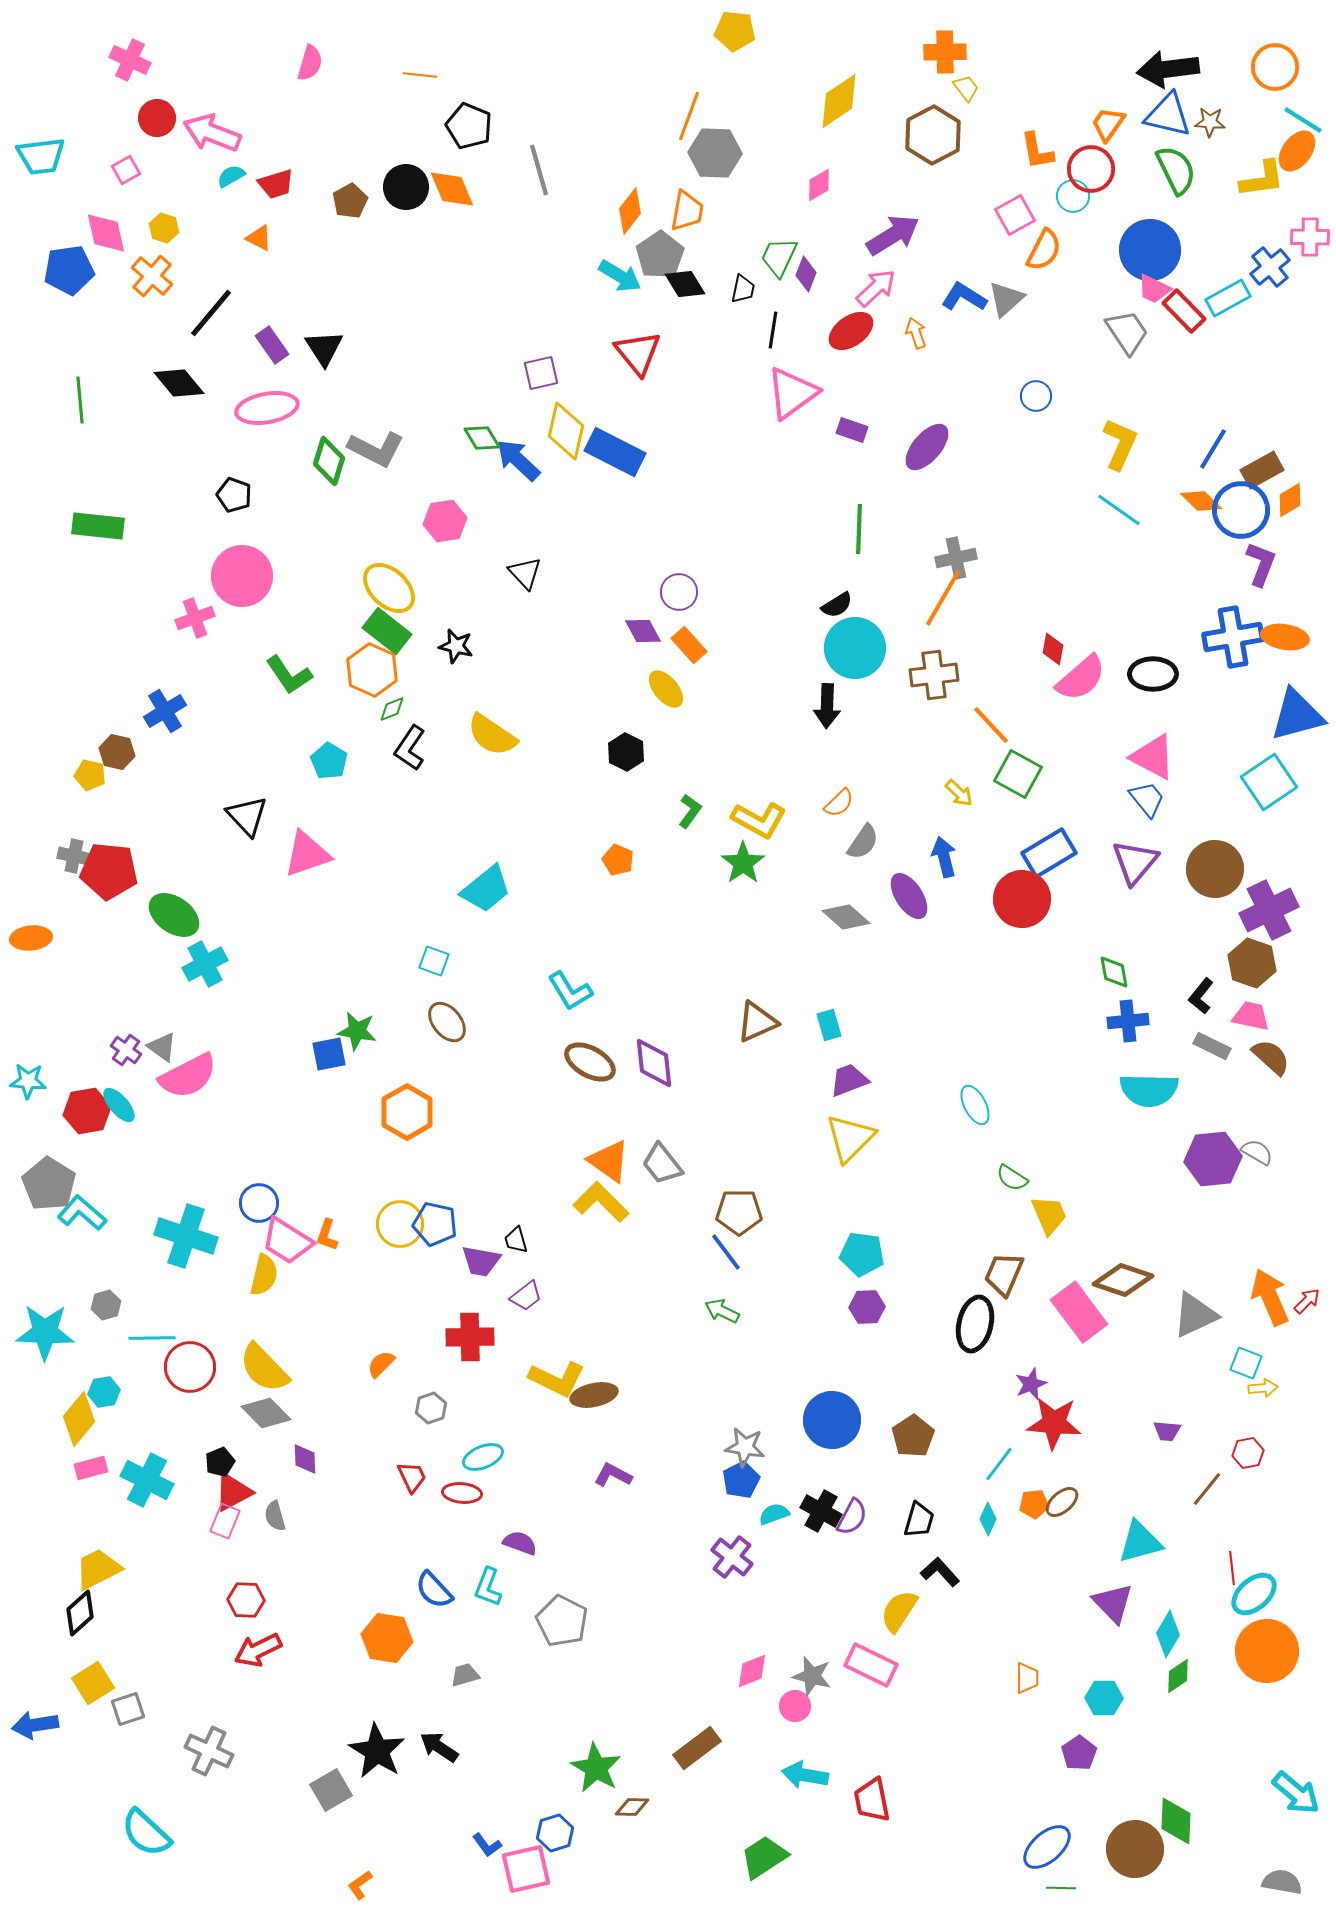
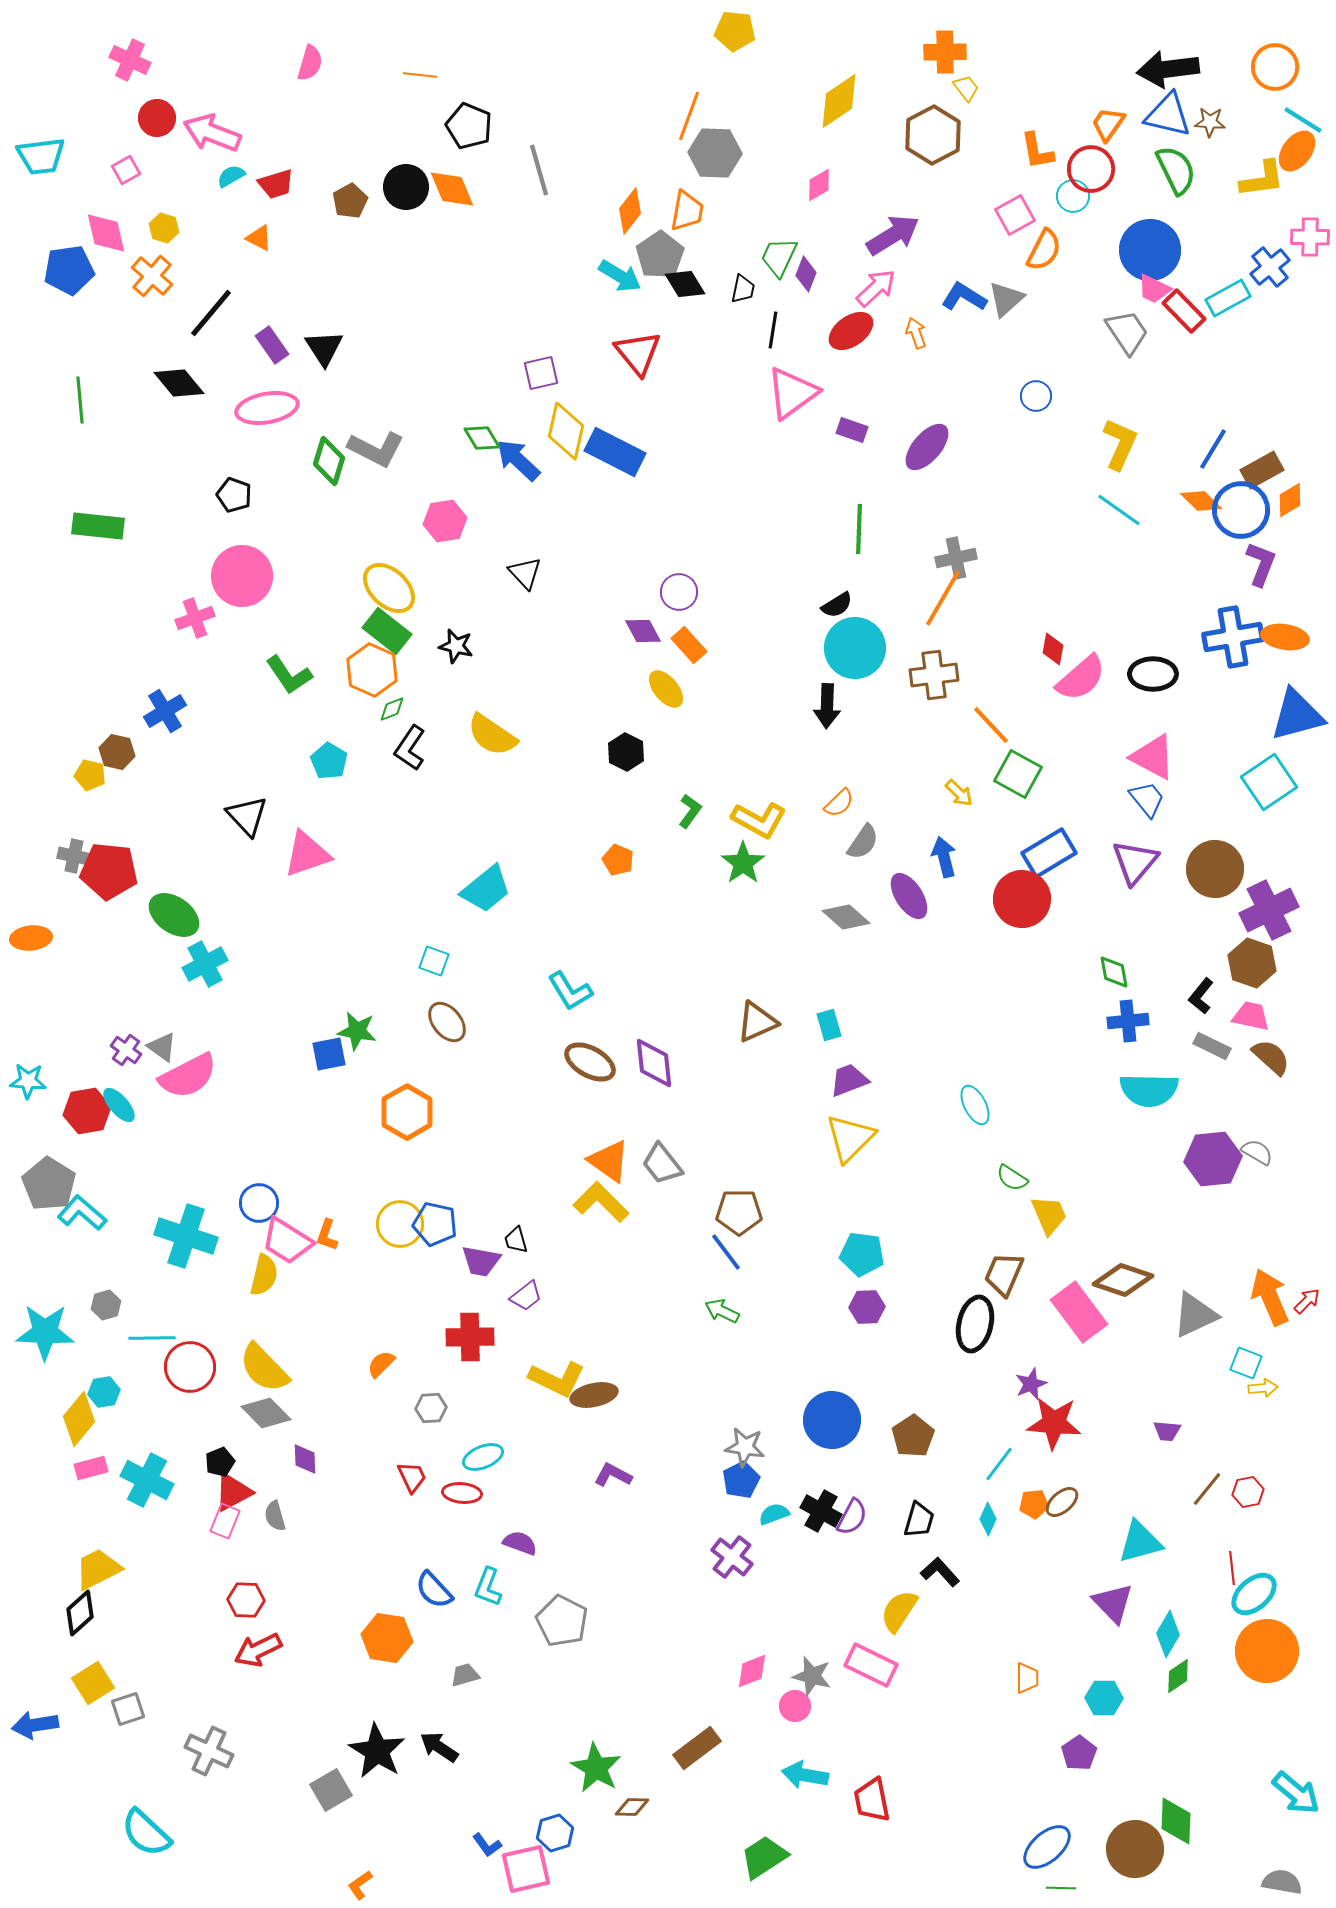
gray hexagon at (431, 1408): rotated 16 degrees clockwise
red hexagon at (1248, 1453): moved 39 px down
